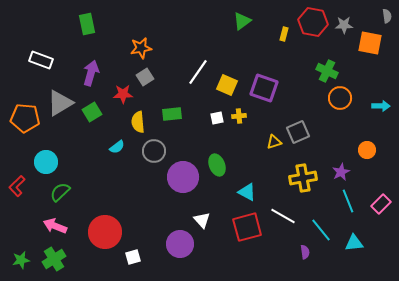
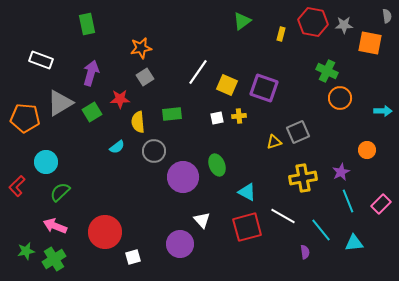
yellow rectangle at (284, 34): moved 3 px left
red star at (123, 94): moved 3 px left, 5 px down
cyan arrow at (381, 106): moved 2 px right, 5 px down
green star at (21, 260): moved 5 px right, 9 px up
